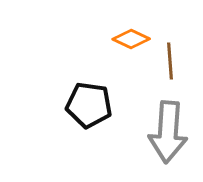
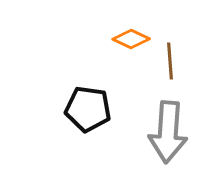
black pentagon: moved 1 px left, 4 px down
